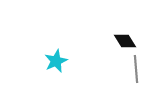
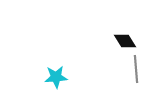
cyan star: moved 16 px down; rotated 20 degrees clockwise
